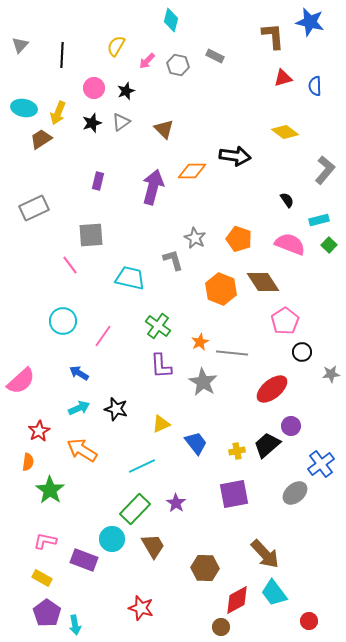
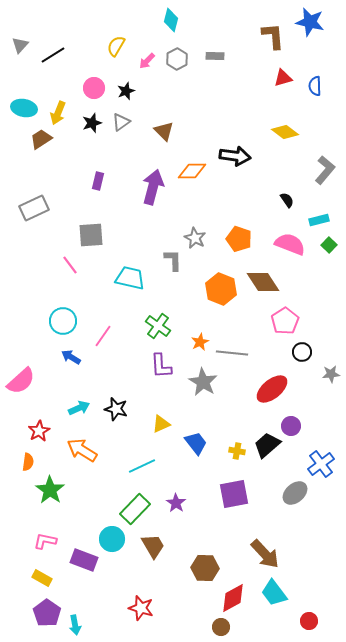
black line at (62, 55): moved 9 px left; rotated 55 degrees clockwise
gray rectangle at (215, 56): rotated 24 degrees counterclockwise
gray hexagon at (178, 65): moved 1 px left, 6 px up; rotated 20 degrees clockwise
brown triangle at (164, 129): moved 2 px down
gray L-shape at (173, 260): rotated 15 degrees clockwise
blue arrow at (79, 373): moved 8 px left, 16 px up
yellow cross at (237, 451): rotated 21 degrees clockwise
red diamond at (237, 600): moved 4 px left, 2 px up
